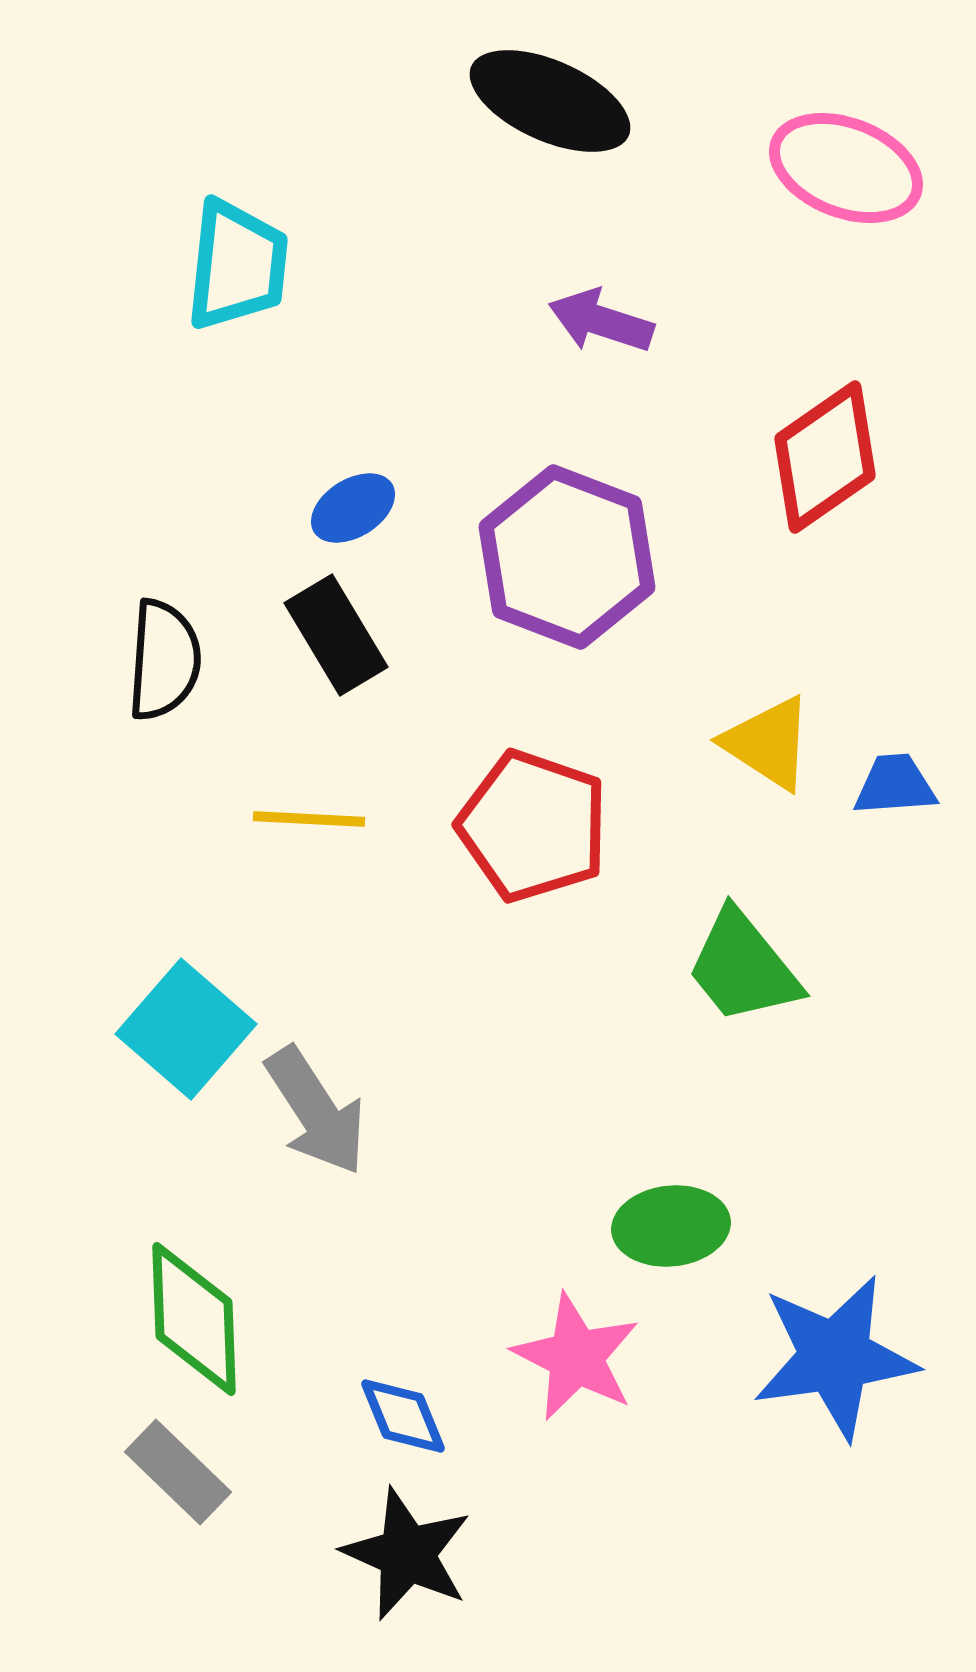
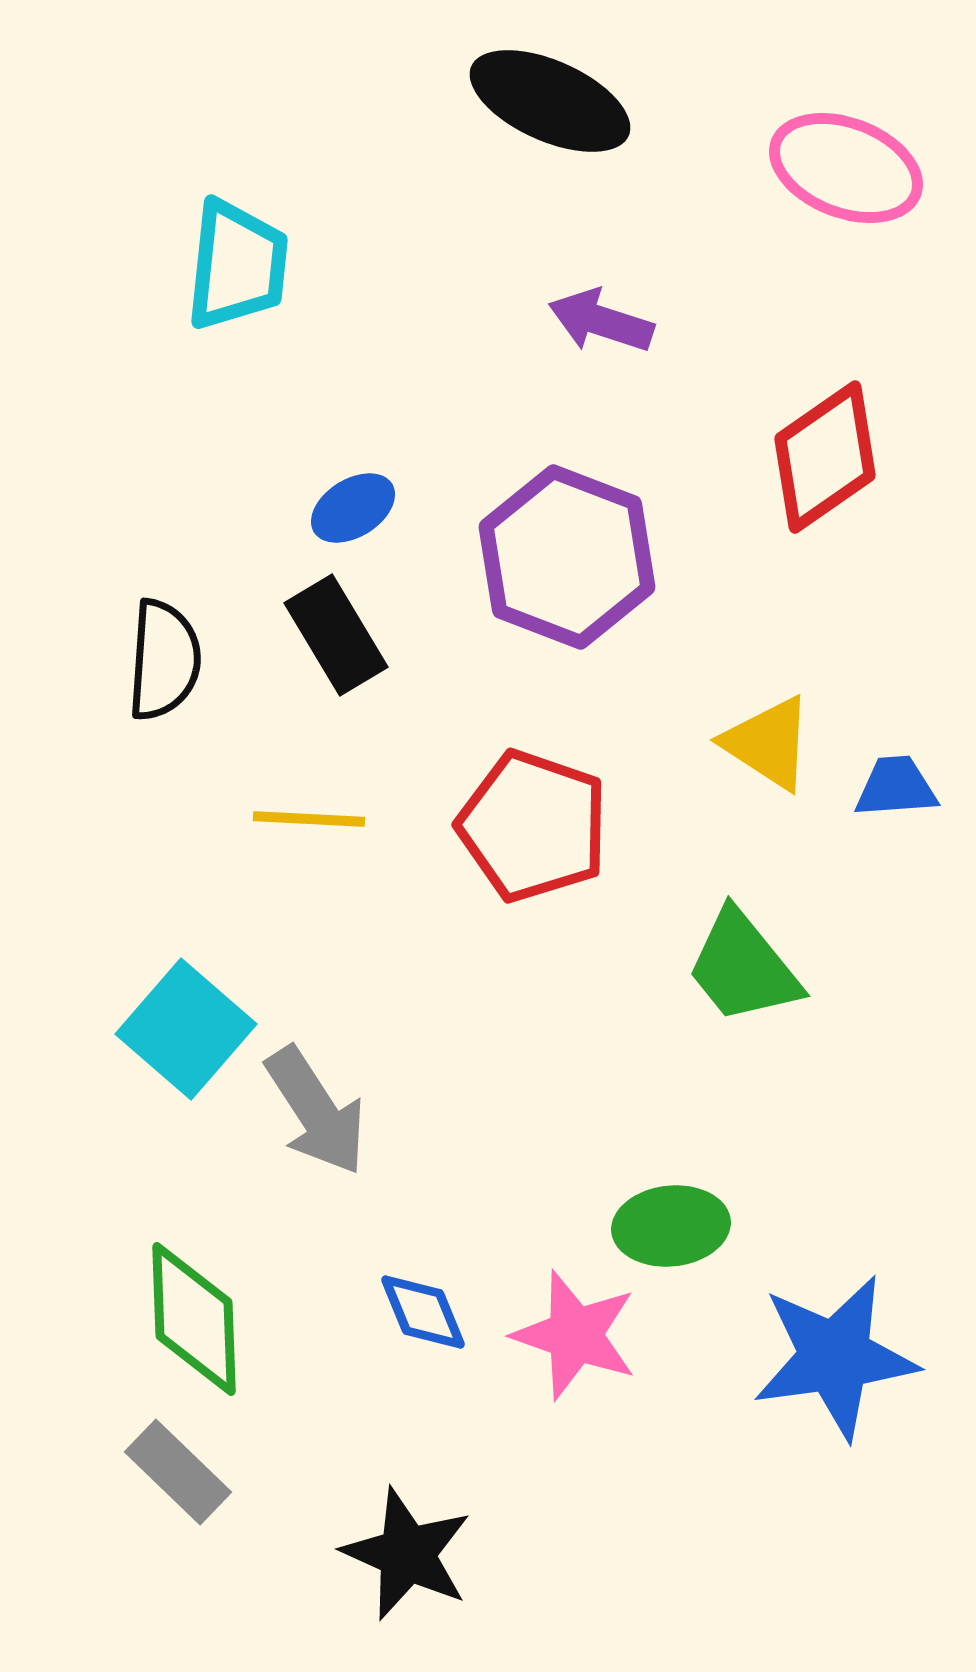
blue trapezoid: moved 1 px right, 2 px down
pink star: moved 1 px left, 22 px up; rotated 8 degrees counterclockwise
blue diamond: moved 20 px right, 104 px up
